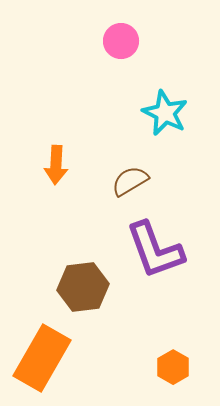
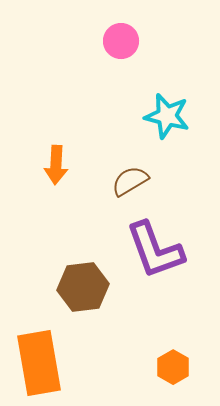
cyan star: moved 2 px right, 3 px down; rotated 12 degrees counterclockwise
orange rectangle: moved 3 px left, 5 px down; rotated 40 degrees counterclockwise
